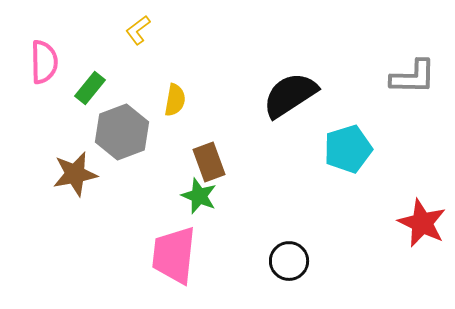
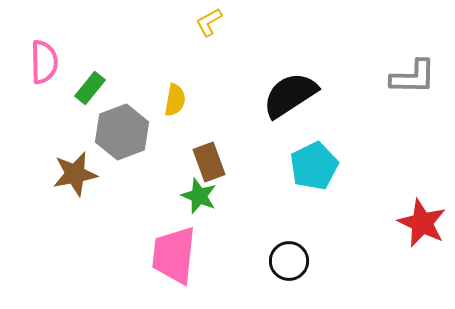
yellow L-shape: moved 71 px right, 8 px up; rotated 8 degrees clockwise
cyan pentagon: moved 34 px left, 17 px down; rotated 9 degrees counterclockwise
